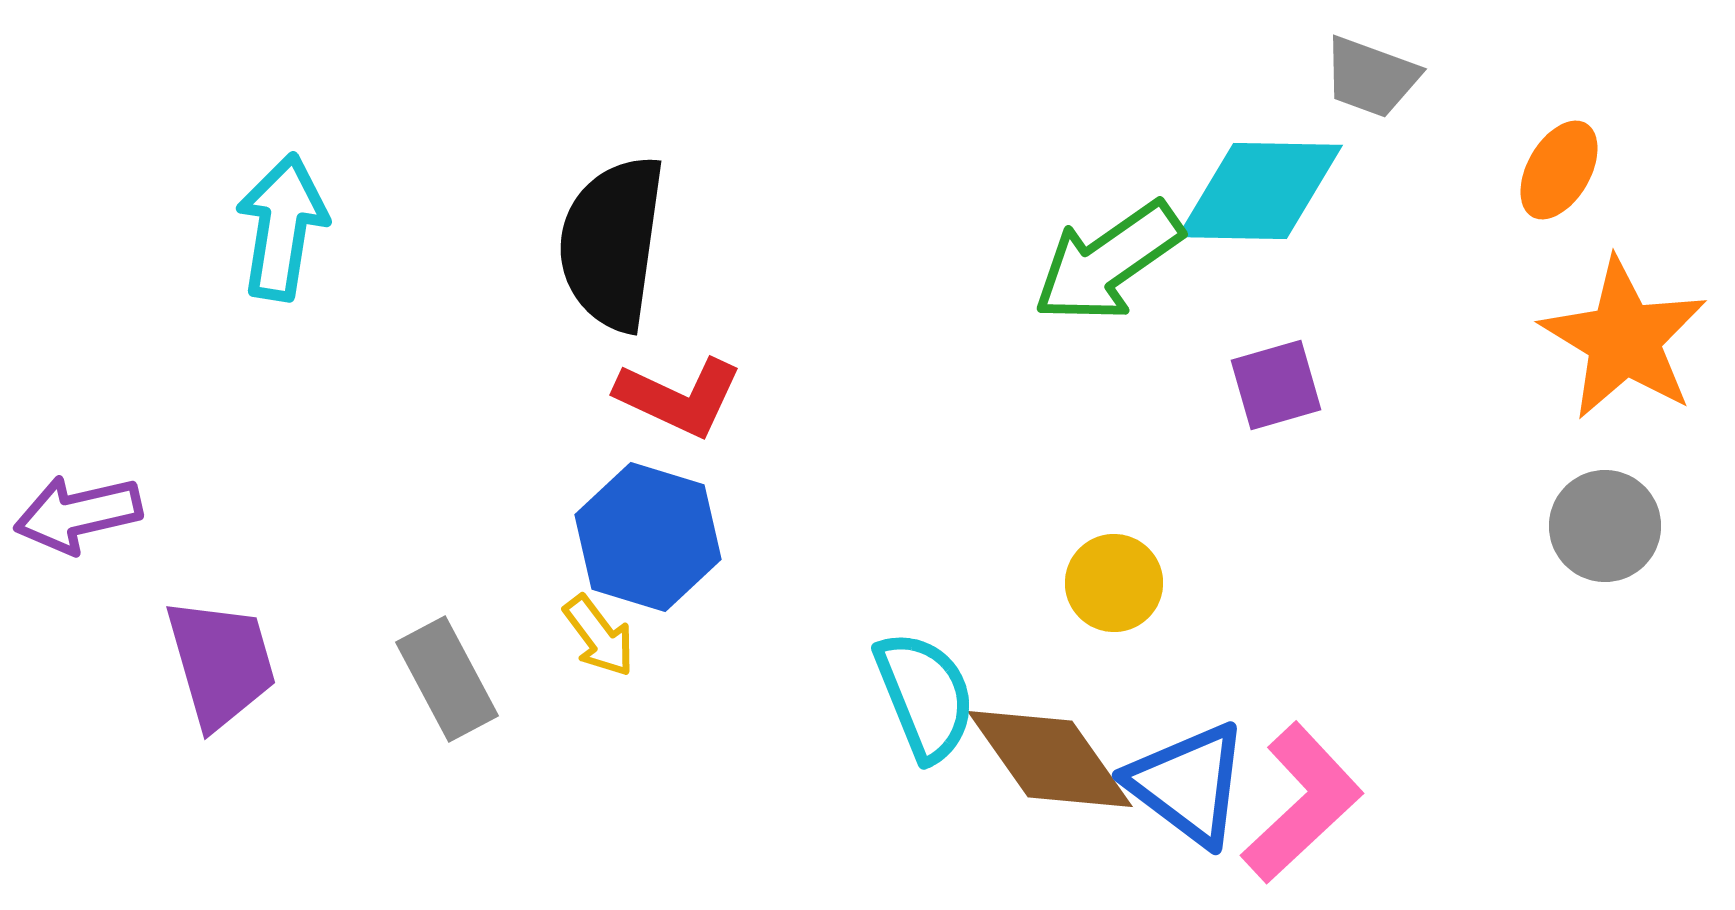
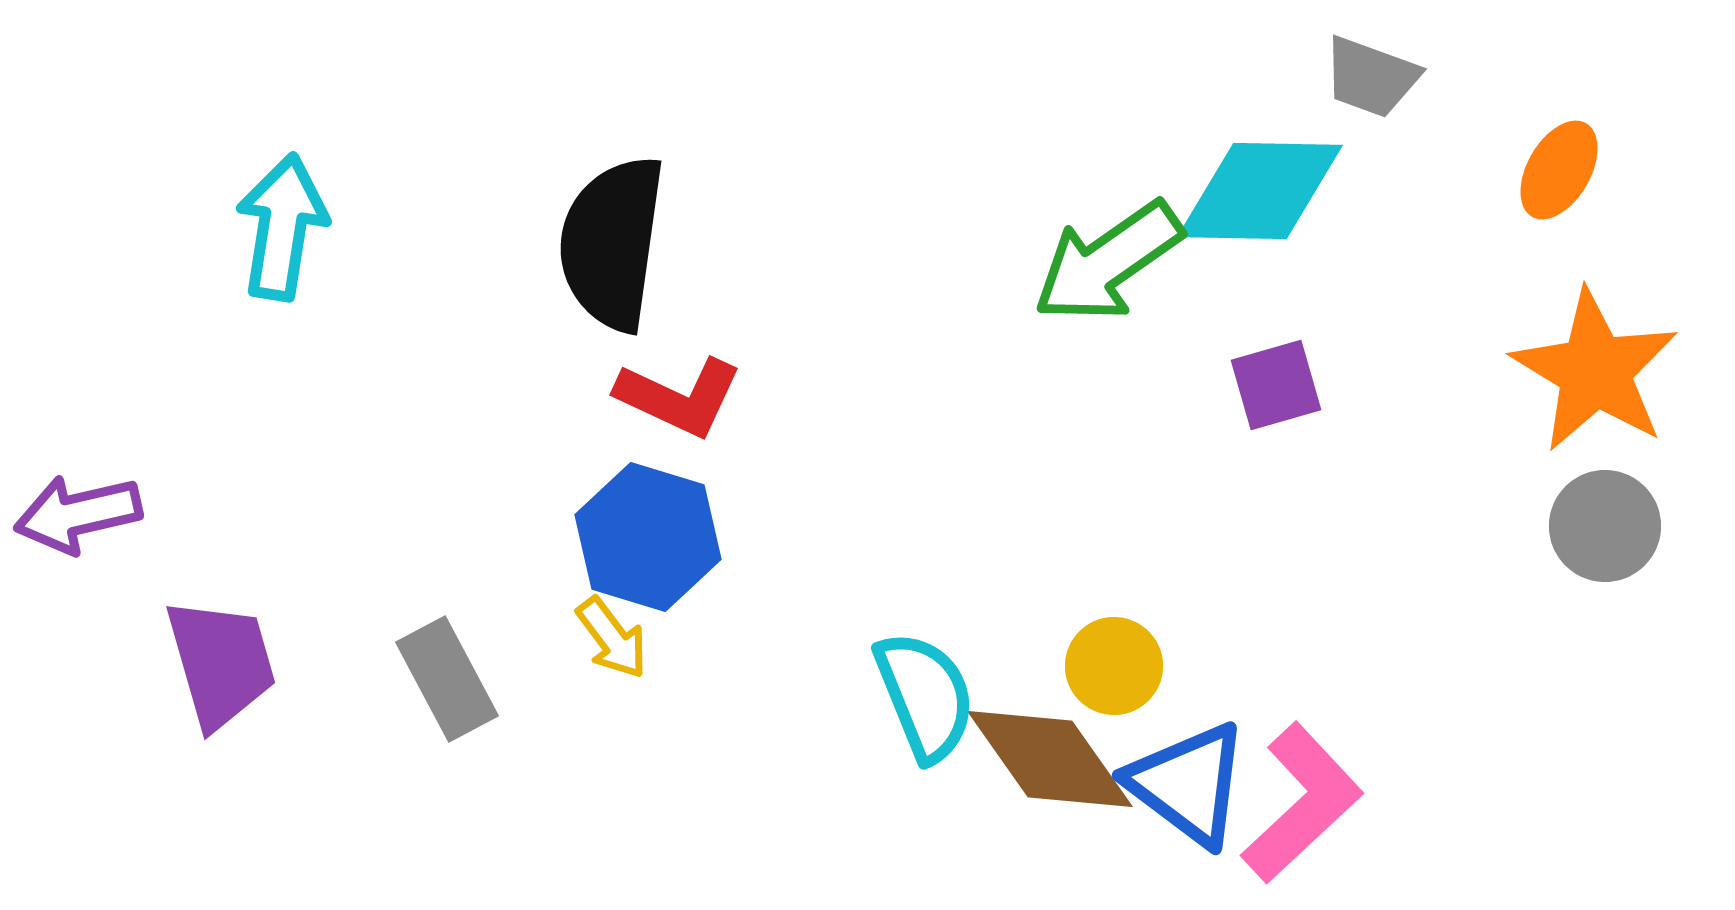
orange star: moved 29 px left, 32 px down
yellow circle: moved 83 px down
yellow arrow: moved 13 px right, 2 px down
